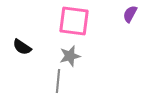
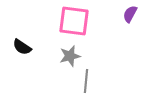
gray line: moved 28 px right
